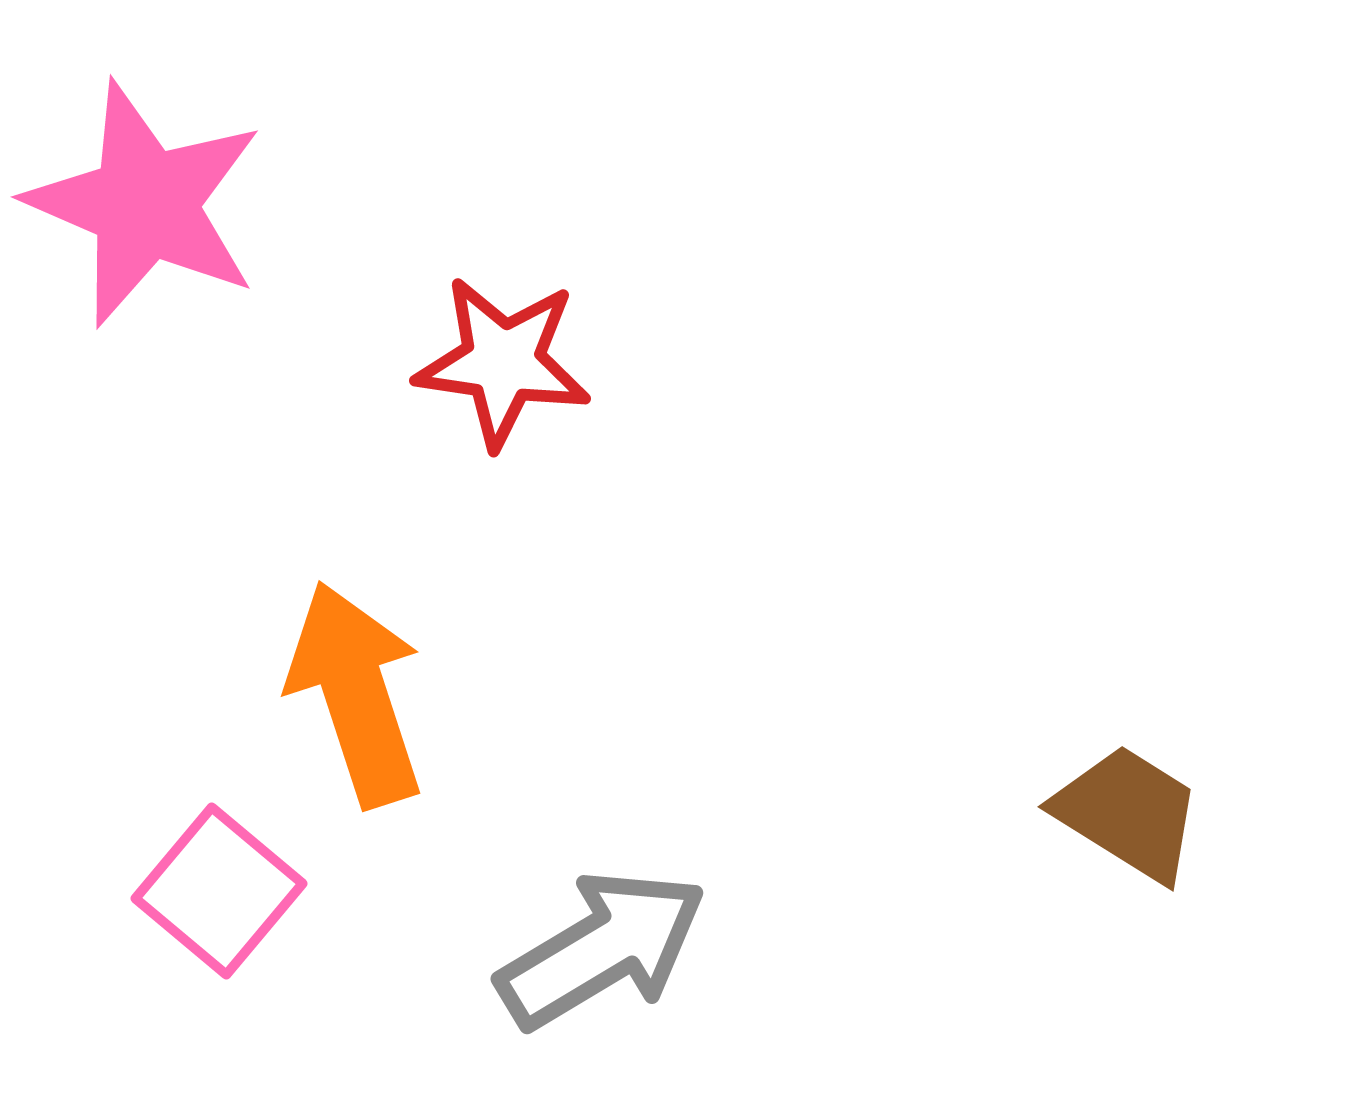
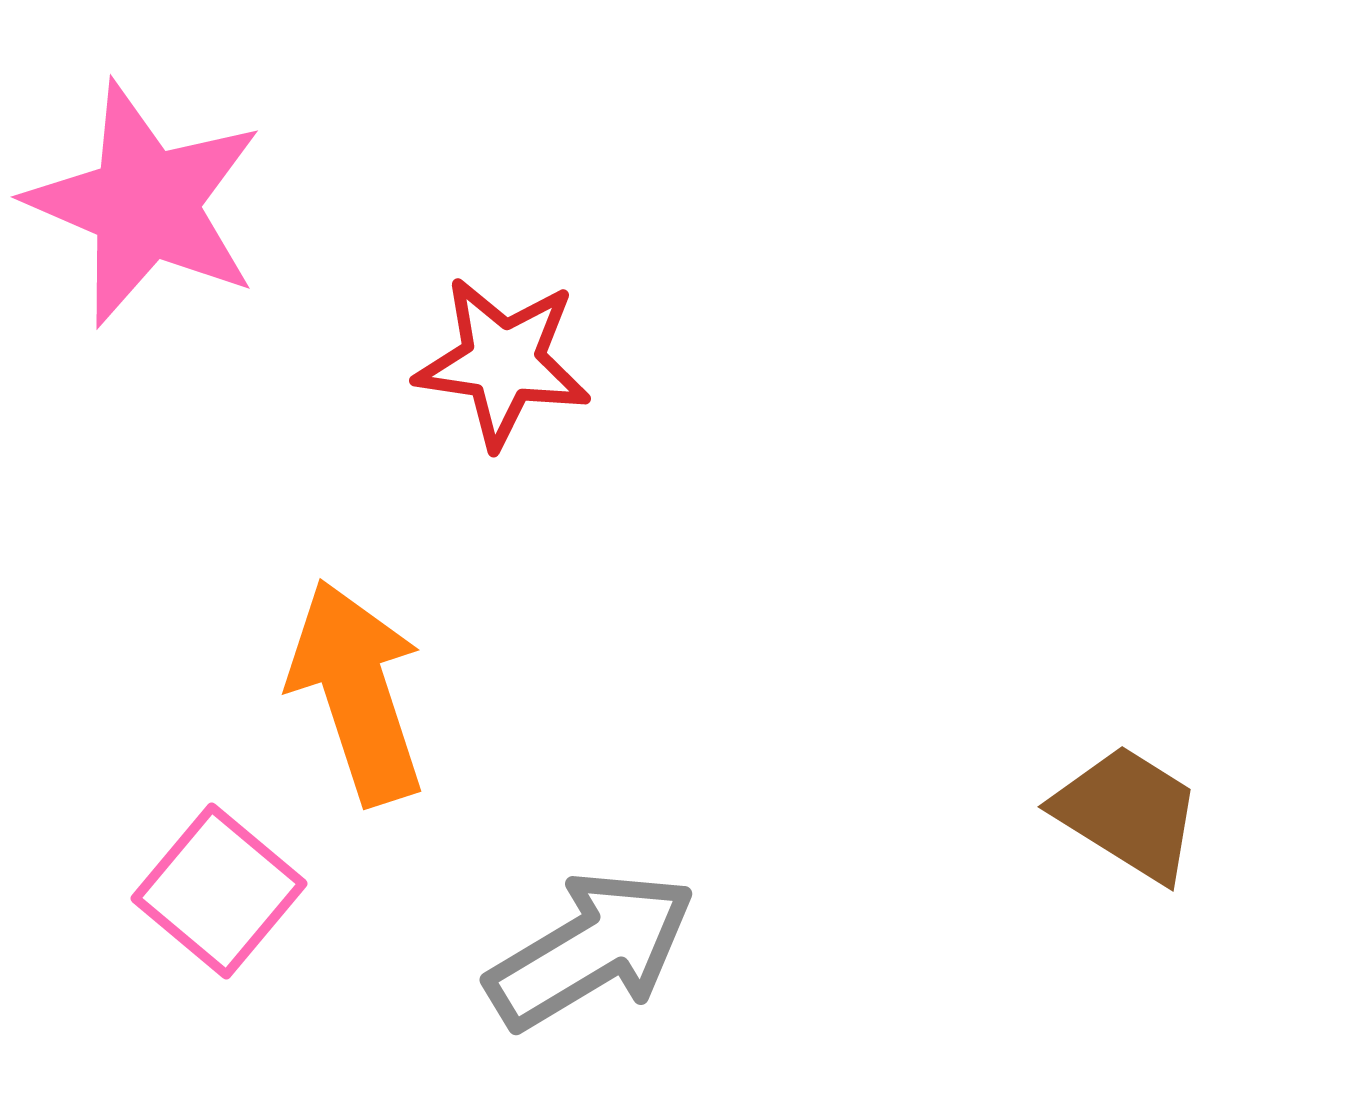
orange arrow: moved 1 px right, 2 px up
gray arrow: moved 11 px left, 1 px down
